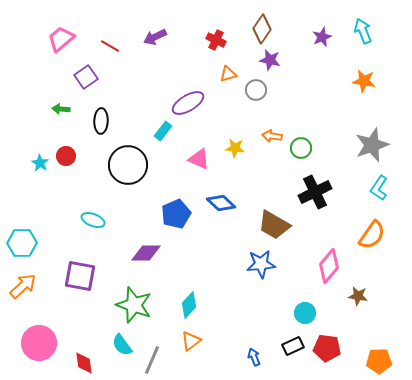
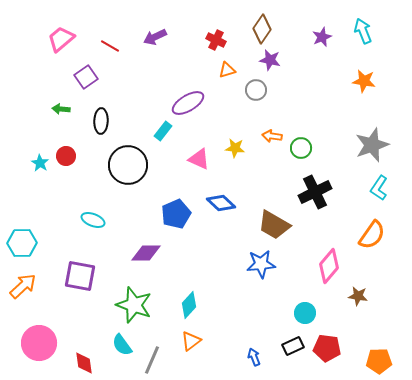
orange triangle at (228, 74): moved 1 px left, 4 px up
